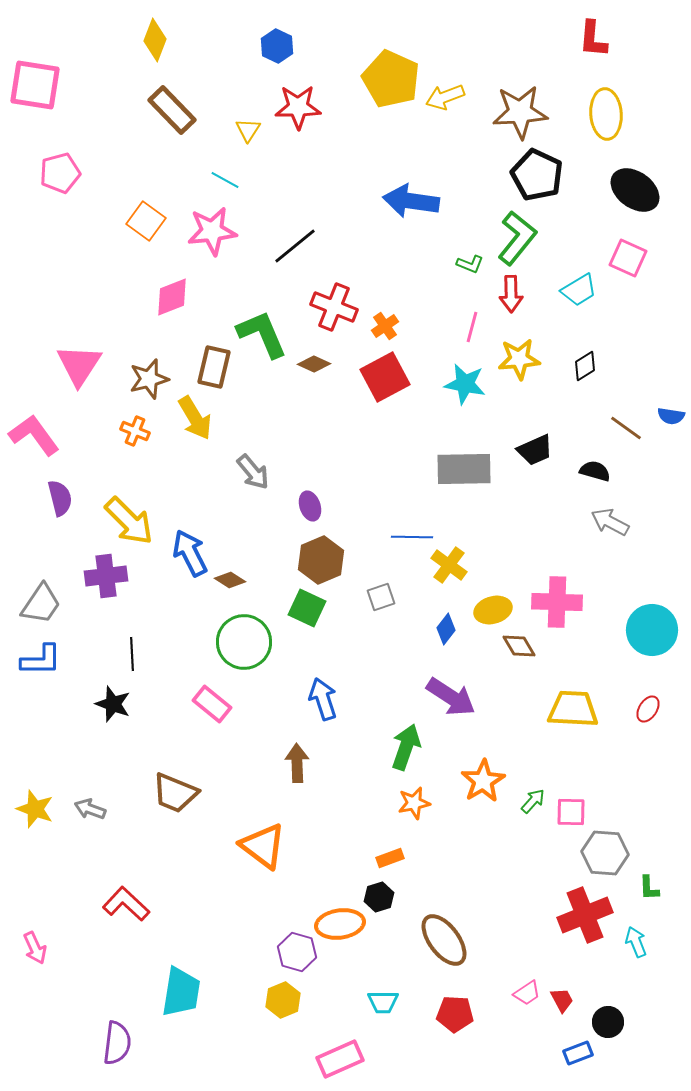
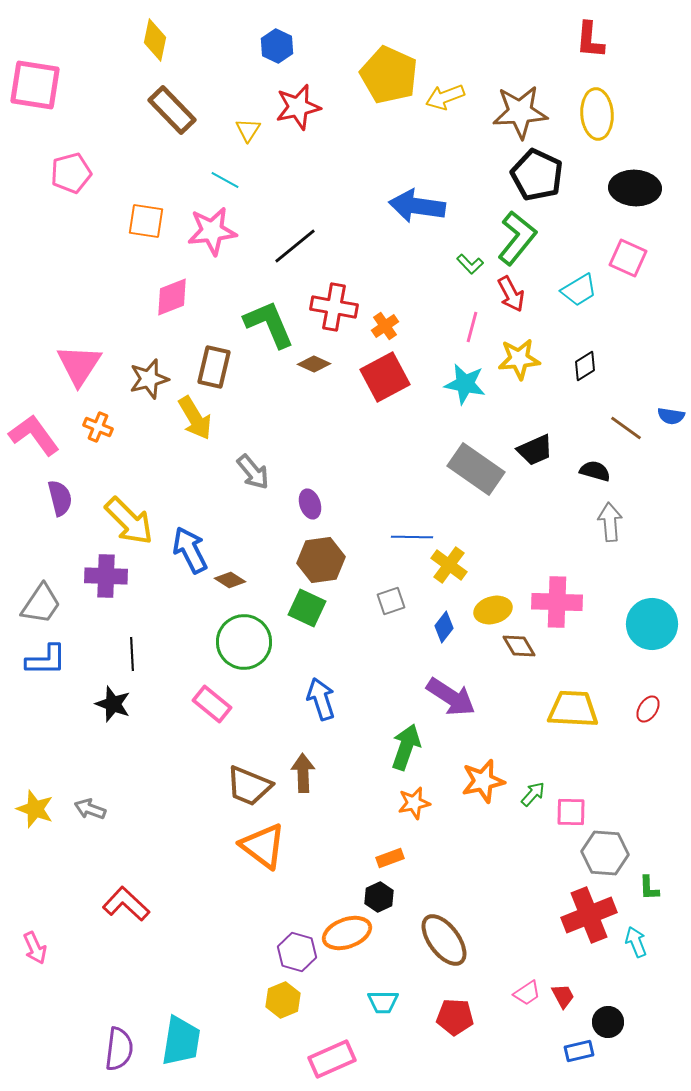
red L-shape at (593, 39): moved 3 px left, 1 px down
yellow diamond at (155, 40): rotated 9 degrees counterclockwise
yellow pentagon at (391, 79): moved 2 px left, 4 px up
red star at (298, 107): rotated 12 degrees counterclockwise
yellow ellipse at (606, 114): moved 9 px left
pink pentagon at (60, 173): moved 11 px right
black ellipse at (635, 190): moved 2 px up; rotated 33 degrees counterclockwise
blue arrow at (411, 201): moved 6 px right, 5 px down
orange square at (146, 221): rotated 27 degrees counterclockwise
green L-shape at (470, 264): rotated 24 degrees clockwise
red arrow at (511, 294): rotated 27 degrees counterclockwise
red cross at (334, 307): rotated 12 degrees counterclockwise
green L-shape at (262, 334): moved 7 px right, 10 px up
orange cross at (135, 431): moved 37 px left, 4 px up
gray rectangle at (464, 469): moved 12 px right; rotated 36 degrees clockwise
purple ellipse at (310, 506): moved 2 px up
gray arrow at (610, 522): rotated 57 degrees clockwise
blue arrow at (190, 553): moved 3 px up
brown hexagon at (321, 560): rotated 15 degrees clockwise
purple cross at (106, 576): rotated 9 degrees clockwise
gray square at (381, 597): moved 10 px right, 4 px down
blue diamond at (446, 629): moved 2 px left, 2 px up
cyan circle at (652, 630): moved 6 px up
blue L-shape at (41, 660): moved 5 px right
blue arrow at (323, 699): moved 2 px left
brown arrow at (297, 763): moved 6 px right, 10 px down
orange star at (483, 781): rotated 18 degrees clockwise
brown trapezoid at (175, 793): moved 74 px right, 7 px up
green arrow at (533, 801): moved 7 px up
black hexagon at (379, 897): rotated 8 degrees counterclockwise
red cross at (585, 915): moved 4 px right
orange ellipse at (340, 924): moved 7 px right, 9 px down; rotated 12 degrees counterclockwise
cyan trapezoid at (181, 992): moved 49 px down
red trapezoid at (562, 1000): moved 1 px right, 4 px up
red pentagon at (455, 1014): moved 3 px down
purple semicircle at (117, 1043): moved 2 px right, 6 px down
blue rectangle at (578, 1053): moved 1 px right, 2 px up; rotated 8 degrees clockwise
pink rectangle at (340, 1059): moved 8 px left
